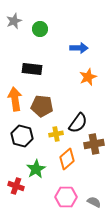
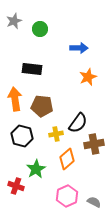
pink hexagon: moved 1 px right, 1 px up; rotated 25 degrees counterclockwise
